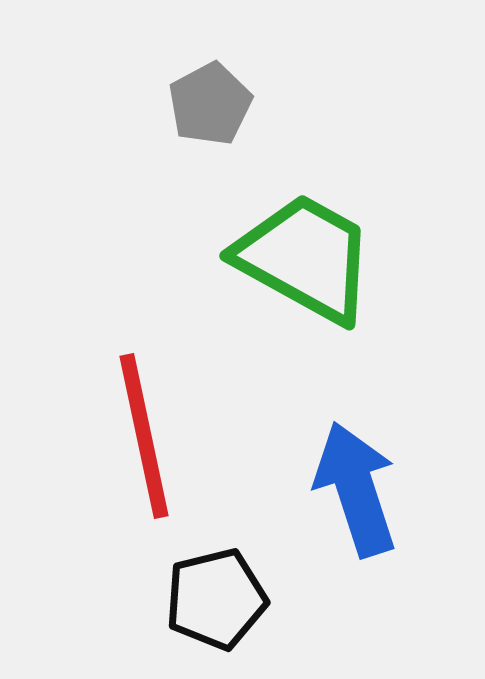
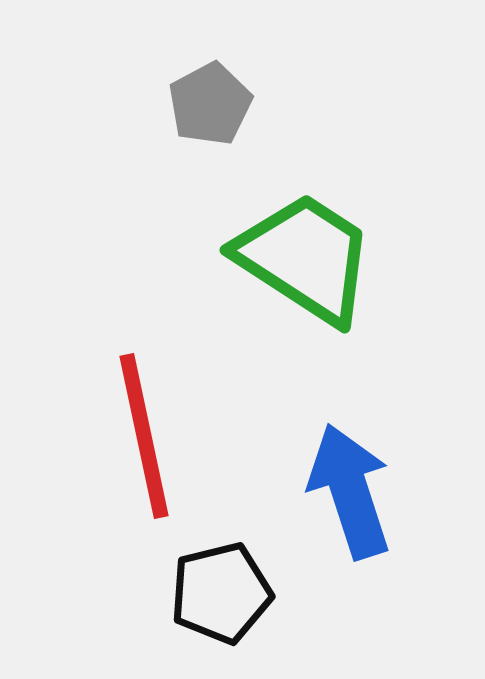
green trapezoid: rotated 4 degrees clockwise
blue arrow: moved 6 px left, 2 px down
black pentagon: moved 5 px right, 6 px up
